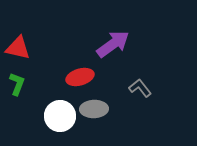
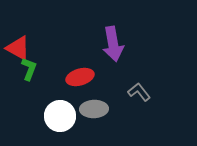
purple arrow: rotated 116 degrees clockwise
red triangle: rotated 16 degrees clockwise
green L-shape: moved 12 px right, 15 px up
gray L-shape: moved 1 px left, 4 px down
